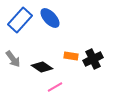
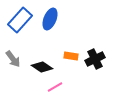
blue ellipse: moved 1 px down; rotated 65 degrees clockwise
black cross: moved 2 px right
